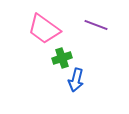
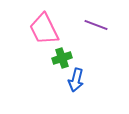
pink trapezoid: rotated 28 degrees clockwise
